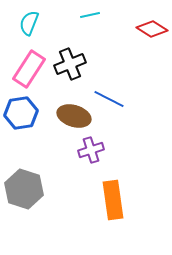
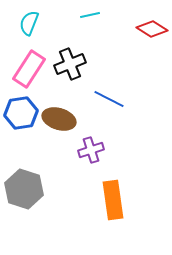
brown ellipse: moved 15 px left, 3 px down
